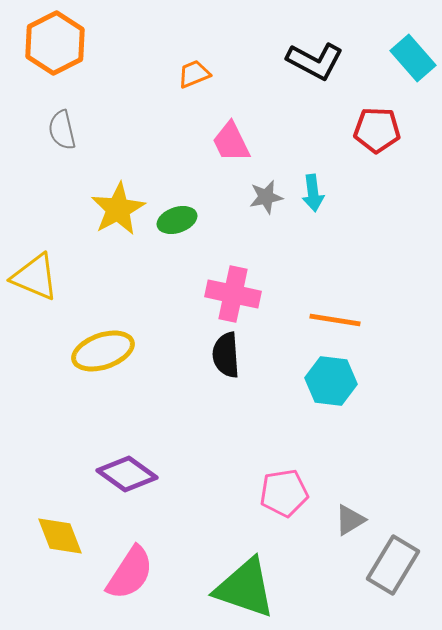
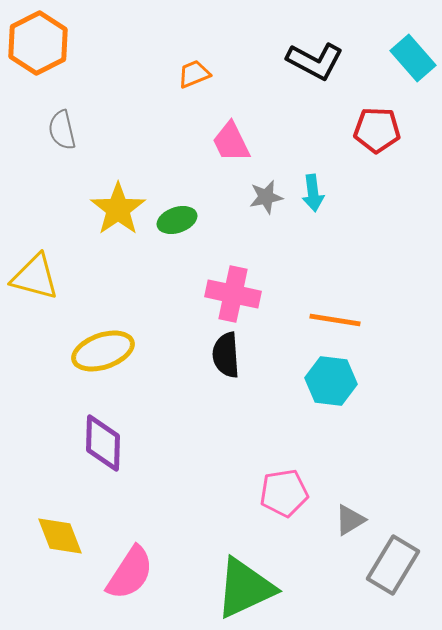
orange hexagon: moved 17 px left
yellow star: rotated 6 degrees counterclockwise
yellow triangle: rotated 8 degrees counterclockwise
purple diamond: moved 24 px left, 31 px up; rotated 56 degrees clockwise
green triangle: rotated 44 degrees counterclockwise
